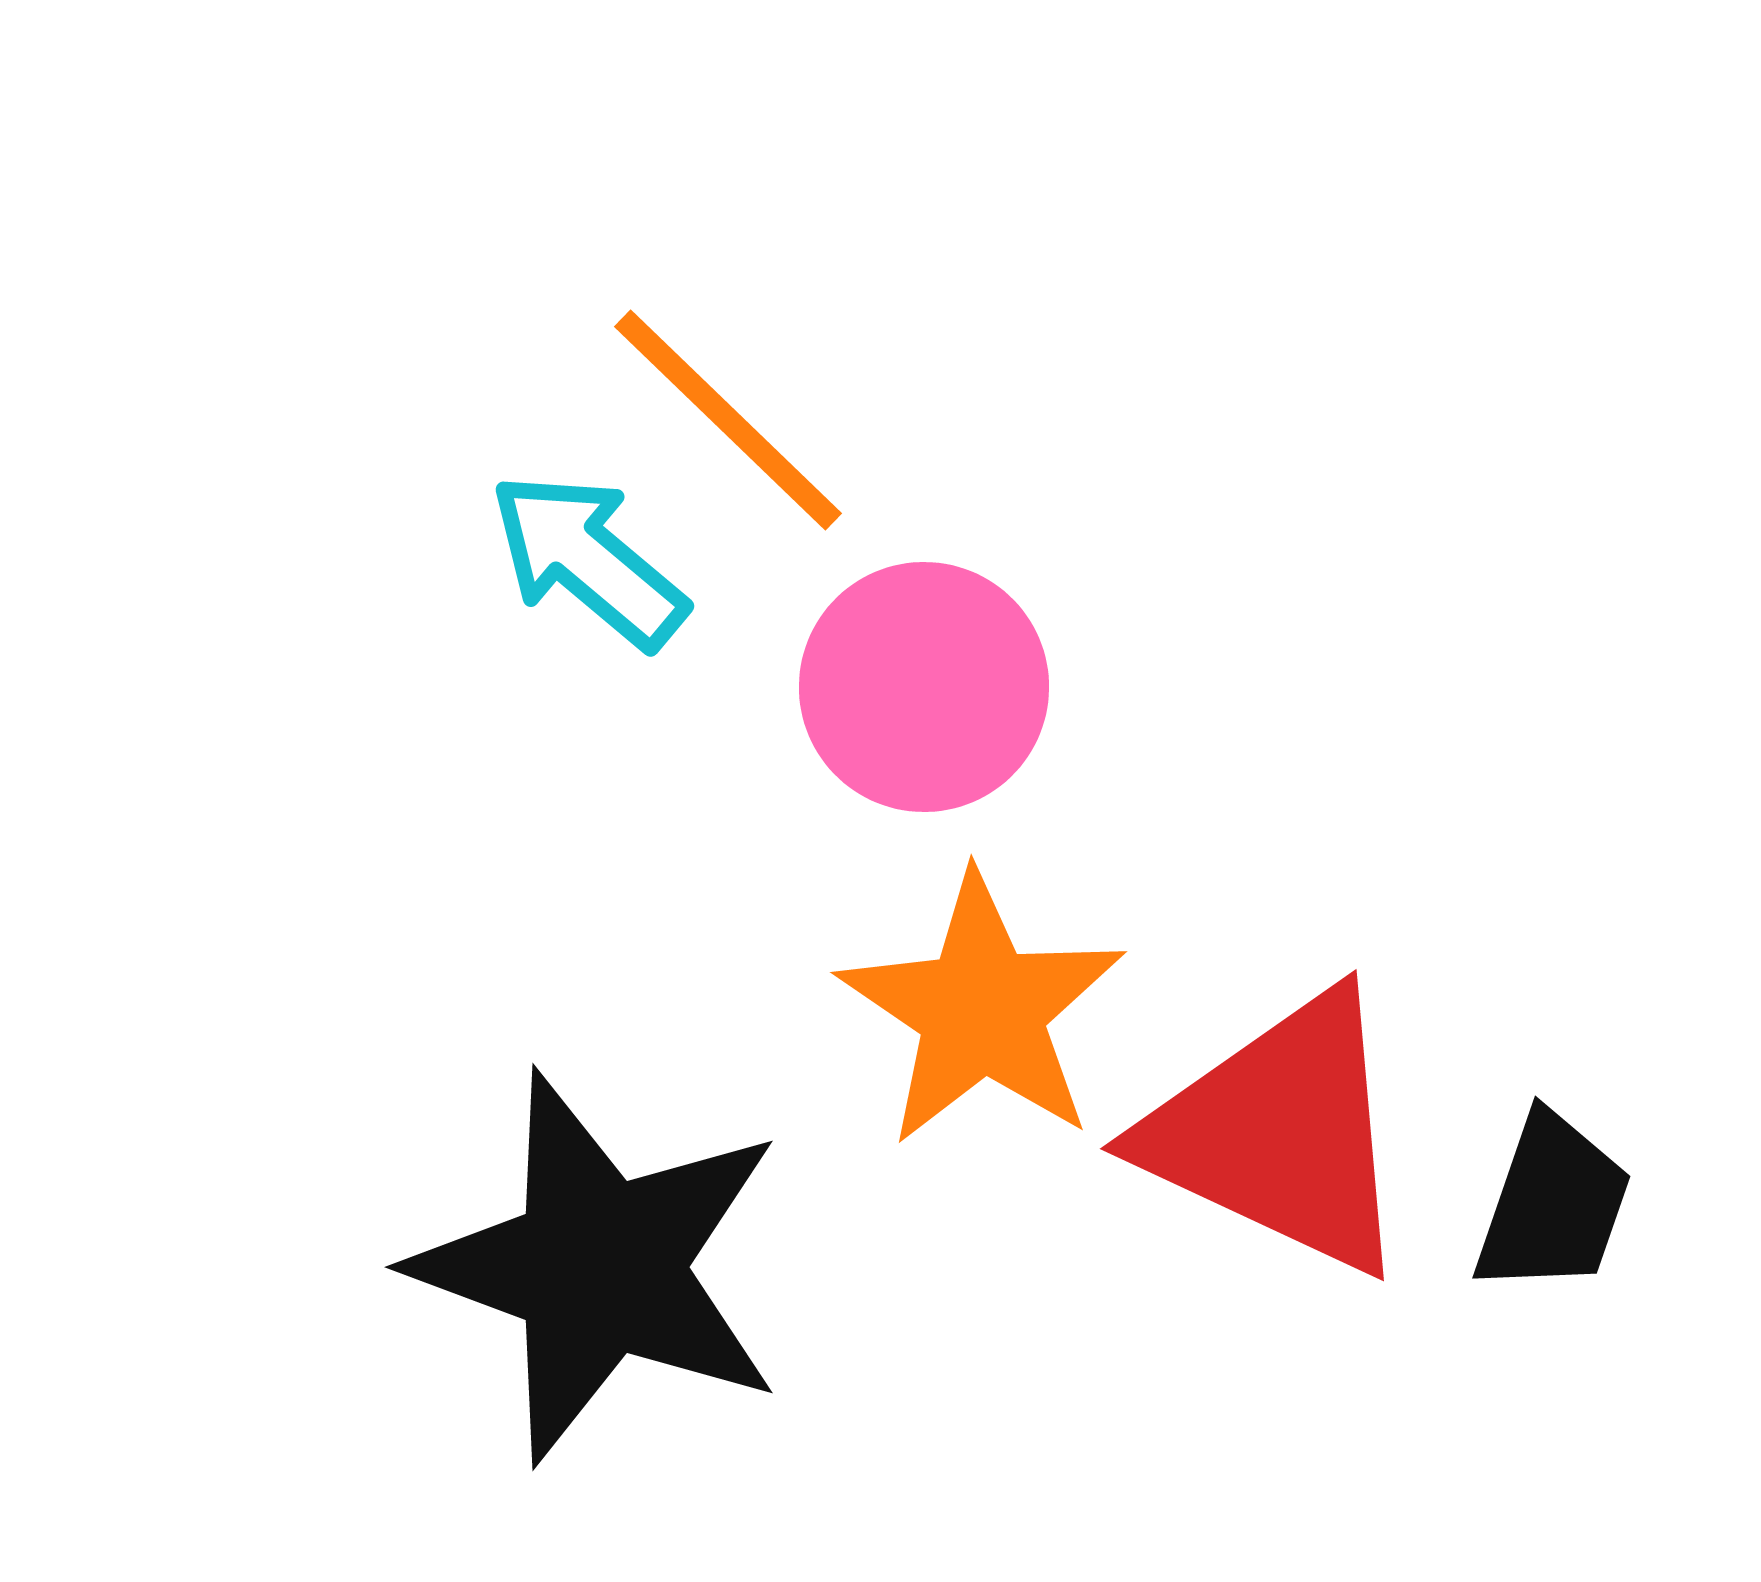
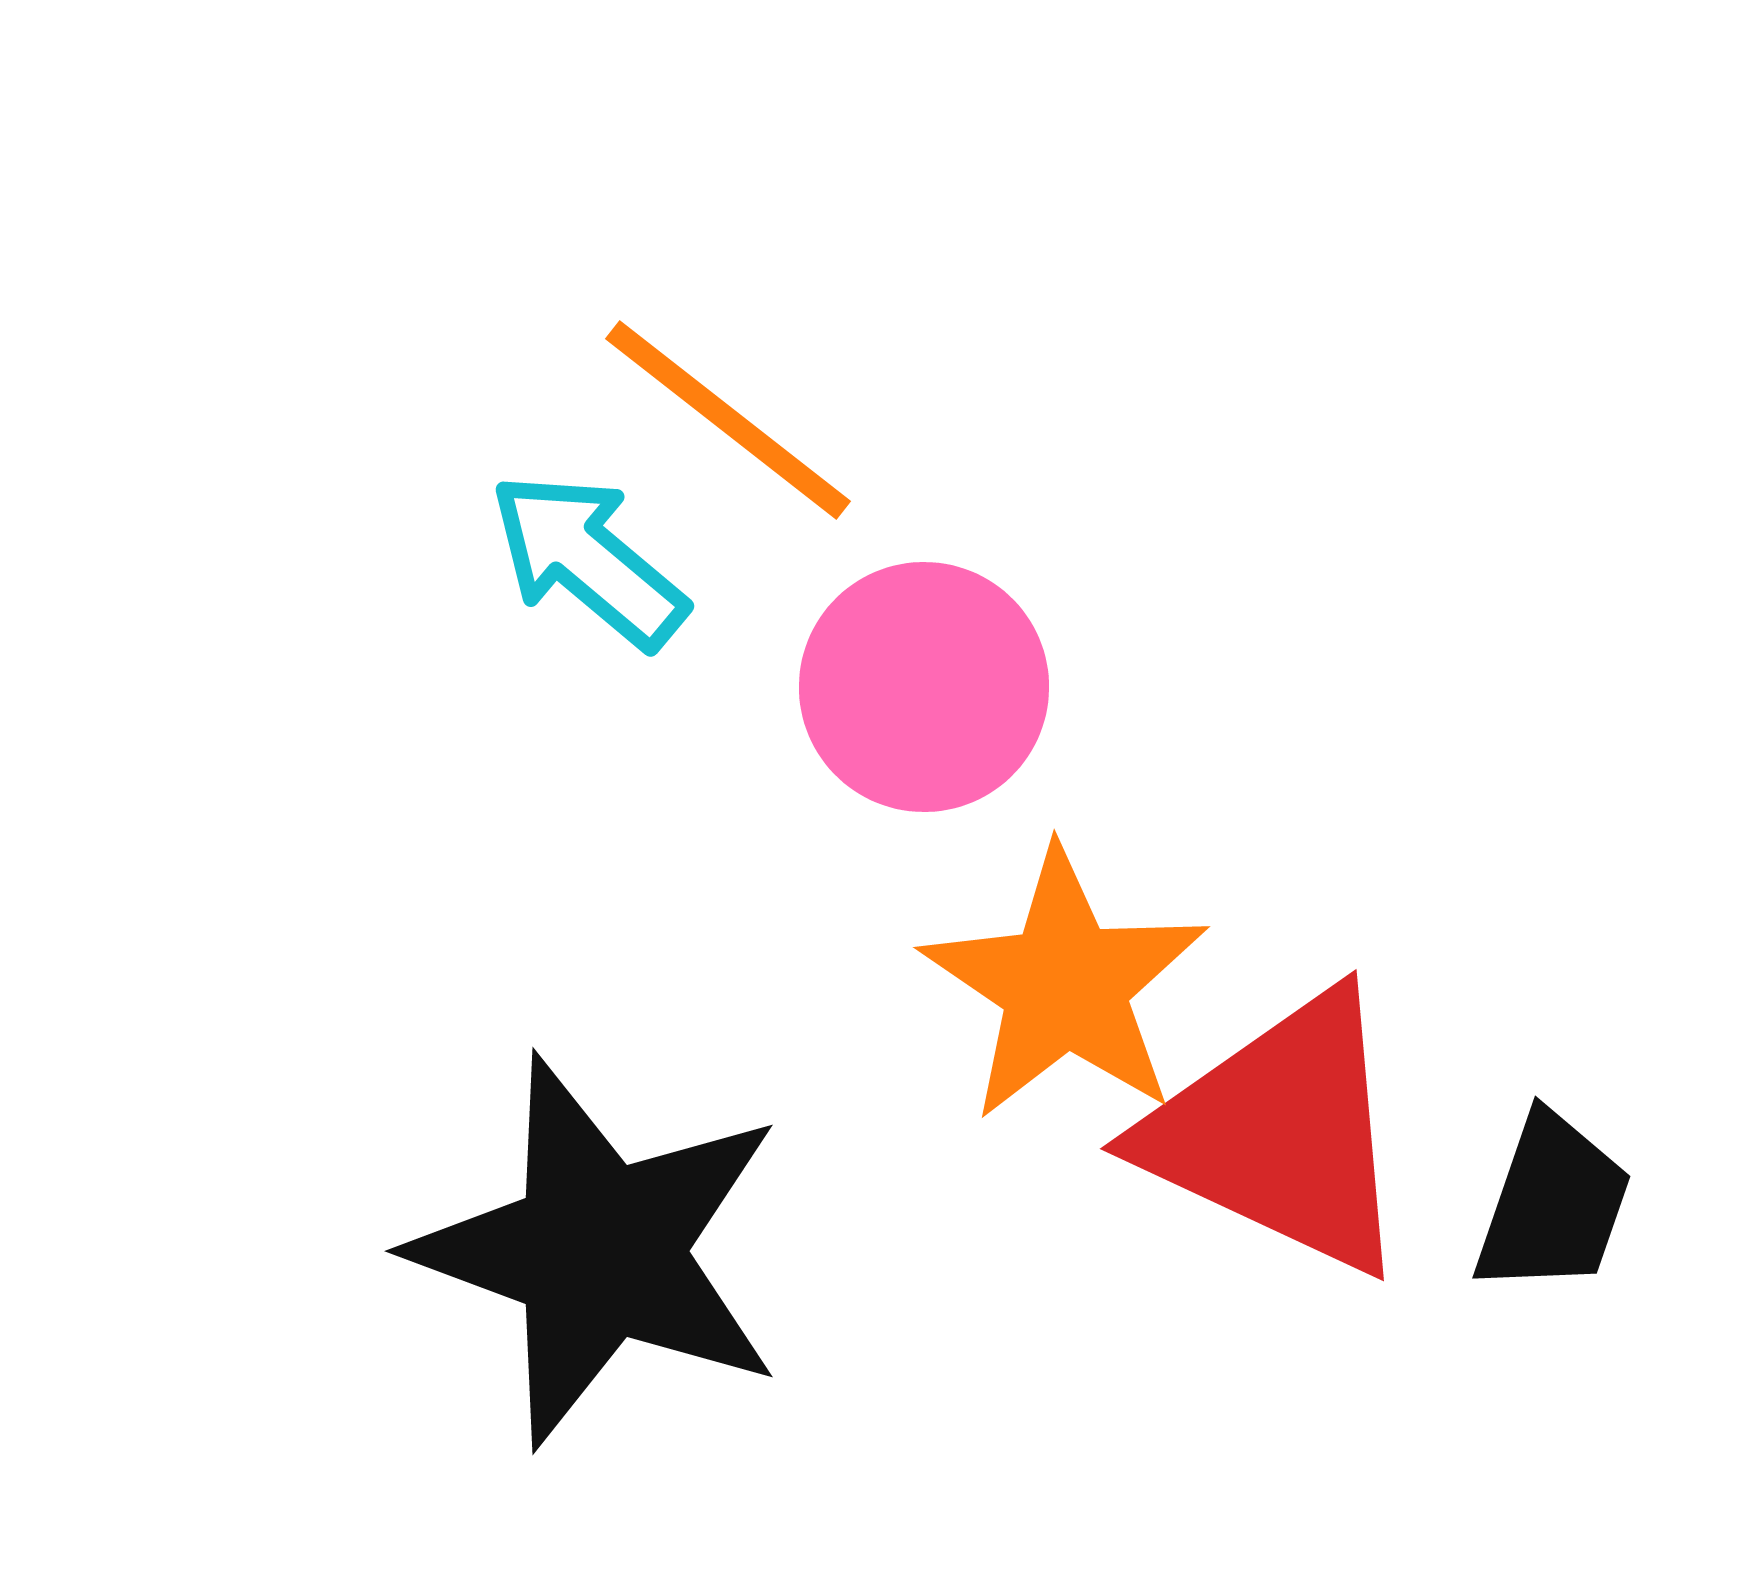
orange line: rotated 6 degrees counterclockwise
orange star: moved 83 px right, 25 px up
black star: moved 16 px up
